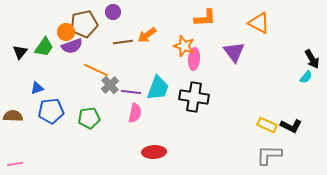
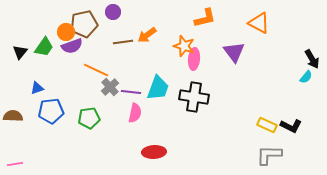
orange L-shape: rotated 10 degrees counterclockwise
gray cross: moved 2 px down
